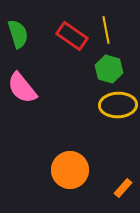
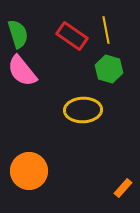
pink semicircle: moved 17 px up
yellow ellipse: moved 35 px left, 5 px down
orange circle: moved 41 px left, 1 px down
